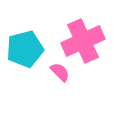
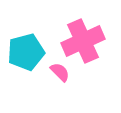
cyan pentagon: moved 1 px right, 3 px down
